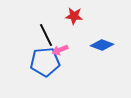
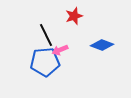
red star: rotated 24 degrees counterclockwise
